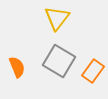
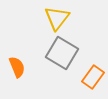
gray square: moved 3 px right, 8 px up
orange rectangle: moved 6 px down
